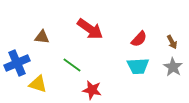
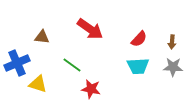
brown arrow: rotated 32 degrees clockwise
gray star: rotated 30 degrees counterclockwise
red star: moved 1 px left, 1 px up
